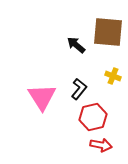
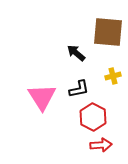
black arrow: moved 8 px down
yellow cross: rotated 35 degrees counterclockwise
black L-shape: rotated 40 degrees clockwise
red hexagon: rotated 20 degrees counterclockwise
red arrow: rotated 15 degrees counterclockwise
